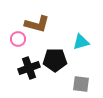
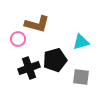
black pentagon: rotated 15 degrees counterclockwise
gray square: moved 7 px up
